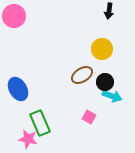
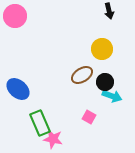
black arrow: rotated 21 degrees counterclockwise
pink circle: moved 1 px right
blue ellipse: rotated 20 degrees counterclockwise
pink star: moved 25 px right
